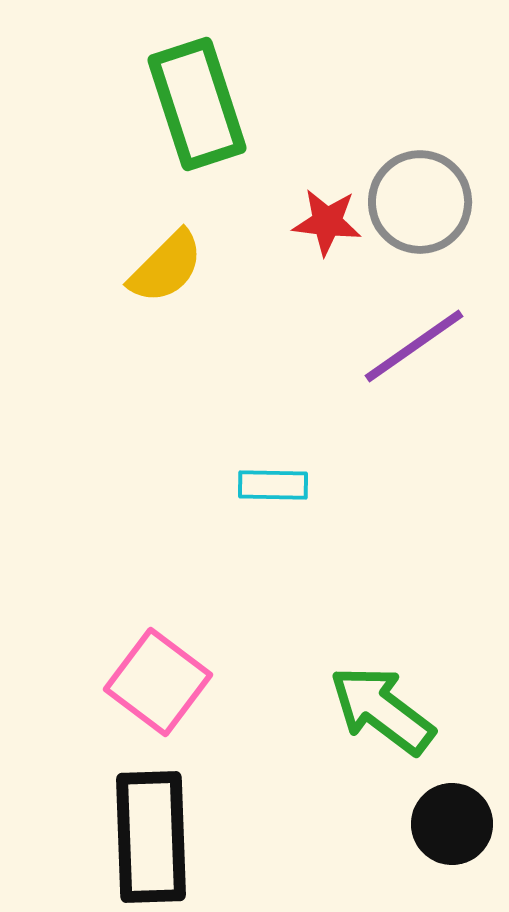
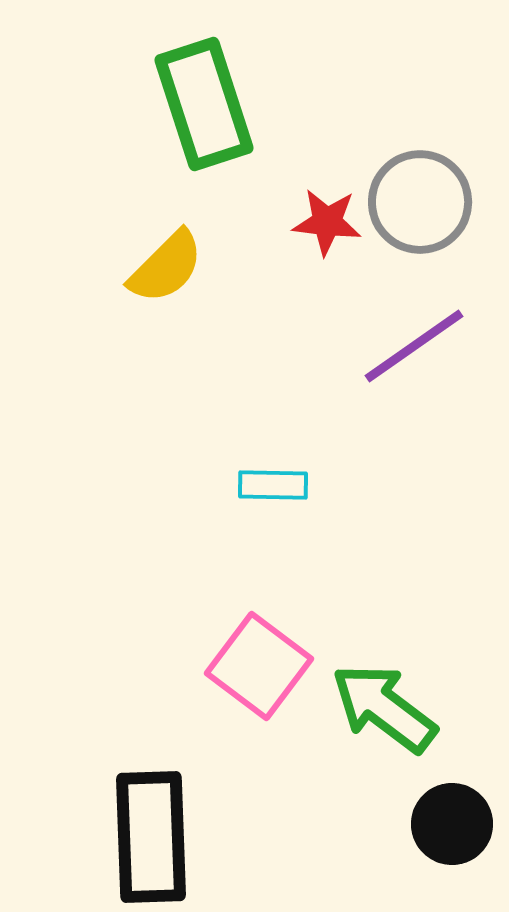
green rectangle: moved 7 px right
pink square: moved 101 px right, 16 px up
green arrow: moved 2 px right, 2 px up
